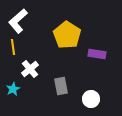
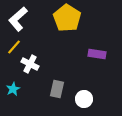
white L-shape: moved 2 px up
yellow pentagon: moved 17 px up
yellow line: moved 1 px right; rotated 49 degrees clockwise
white cross: moved 5 px up; rotated 24 degrees counterclockwise
gray rectangle: moved 4 px left, 3 px down; rotated 24 degrees clockwise
white circle: moved 7 px left
